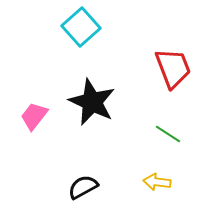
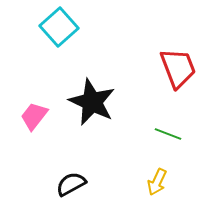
cyan square: moved 22 px left
red trapezoid: moved 5 px right
green line: rotated 12 degrees counterclockwise
yellow arrow: rotated 72 degrees counterclockwise
black semicircle: moved 12 px left, 3 px up
